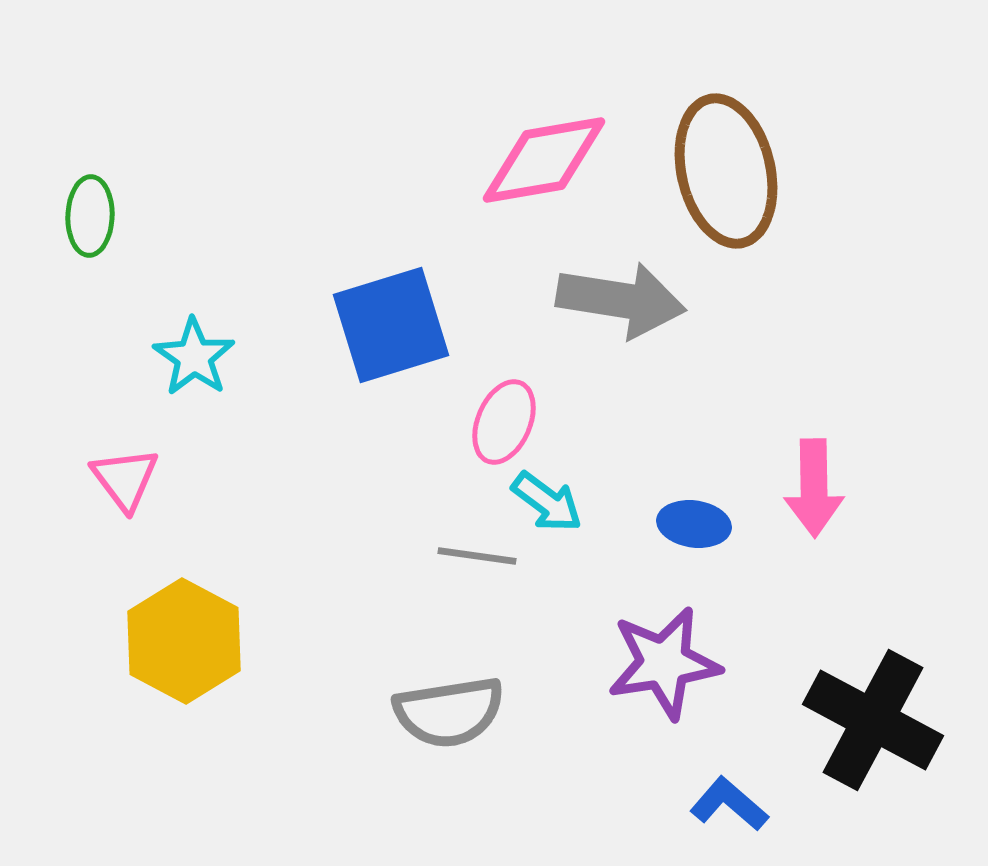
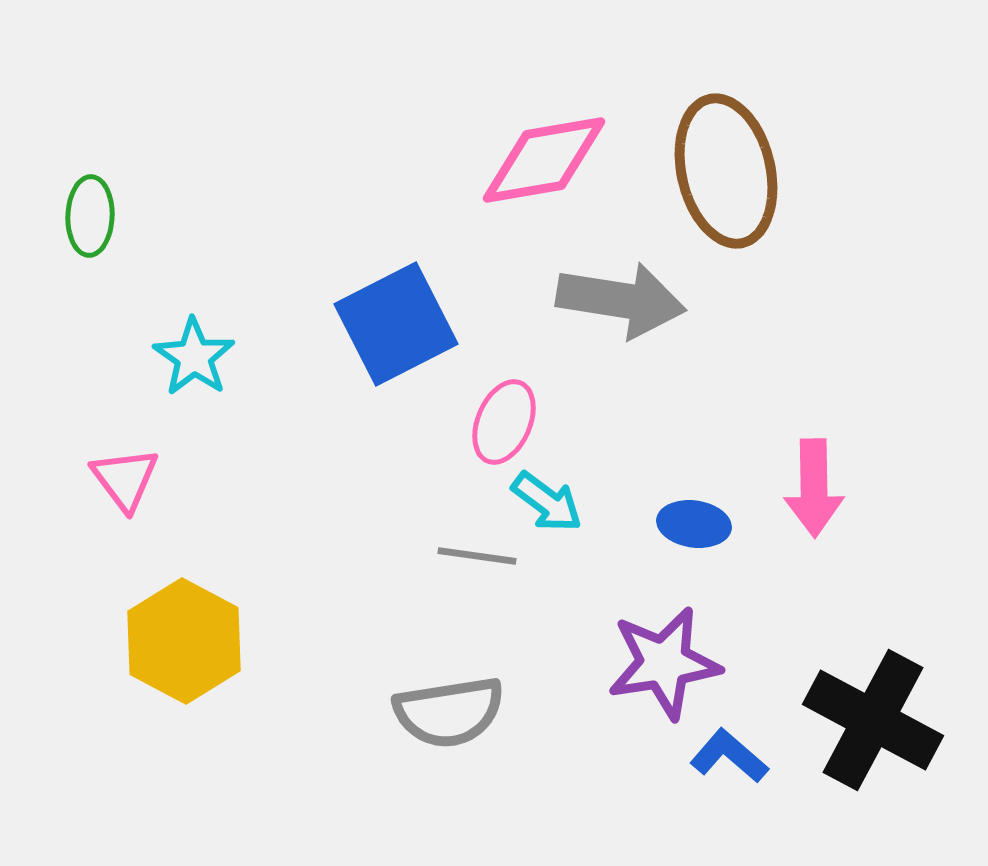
blue square: moved 5 px right, 1 px up; rotated 10 degrees counterclockwise
blue L-shape: moved 48 px up
